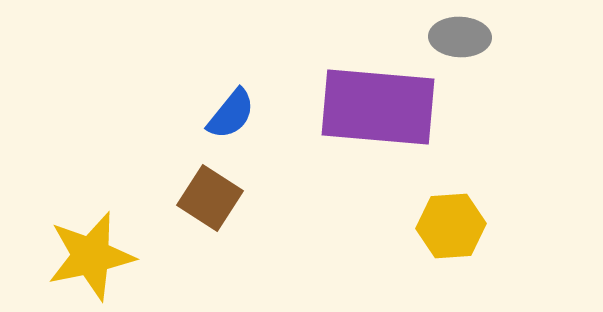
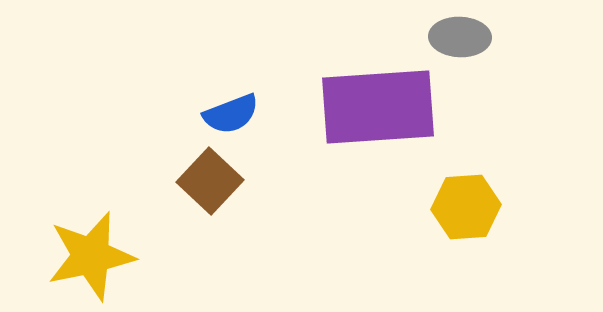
purple rectangle: rotated 9 degrees counterclockwise
blue semicircle: rotated 30 degrees clockwise
brown square: moved 17 px up; rotated 10 degrees clockwise
yellow hexagon: moved 15 px right, 19 px up
